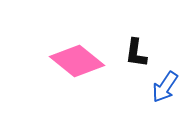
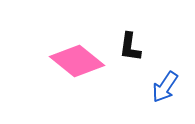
black L-shape: moved 6 px left, 6 px up
